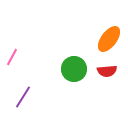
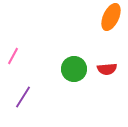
orange ellipse: moved 2 px right, 22 px up; rotated 12 degrees counterclockwise
pink line: moved 1 px right, 1 px up
red semicircle: moved 2 px up
